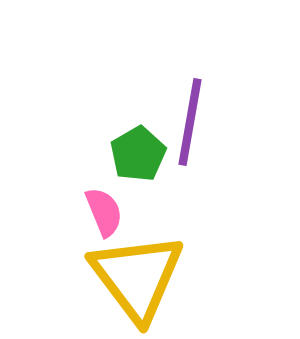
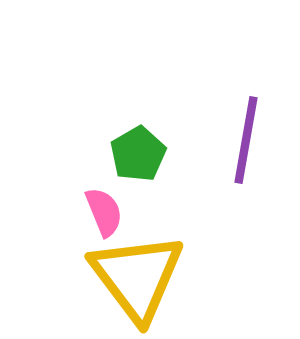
purple line: moved 56 px right, 18 px down
